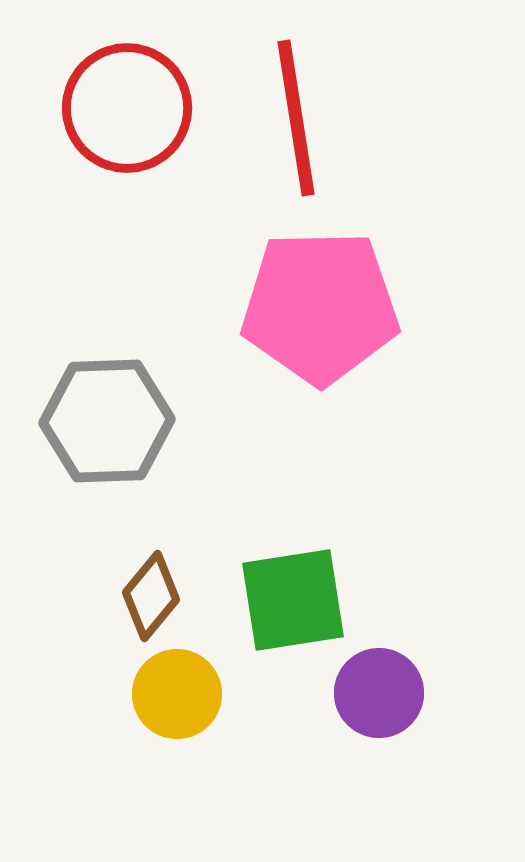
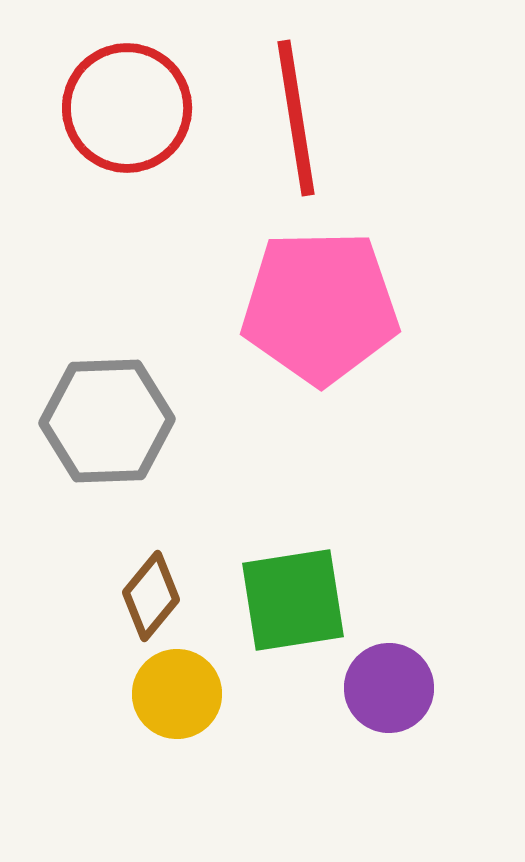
purple circle: moved 10 px right, 5 px up
